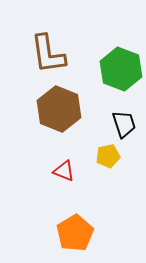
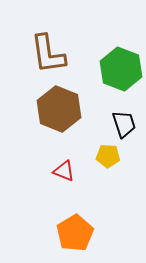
yellow pentagon: rotated 15 degrees clockwise
